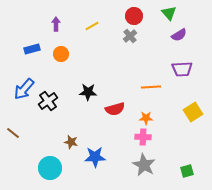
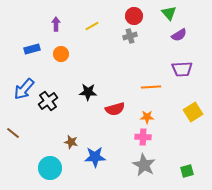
gray cross: rotated 24 degrees clockwise
orange star: moved 1 px right, 1 px up
